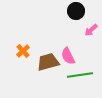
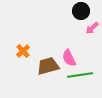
black circle: moved 5 px right
pink arrow: moved 1 px right, 2 px up
pink semicircle: moved 1 px right, 2 px down
brown trapezoid: moved 4 px down
